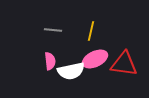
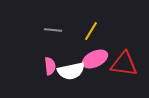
yellow line: rotated 18 degrees clockwise
pink semicircle: moved 5 px down
